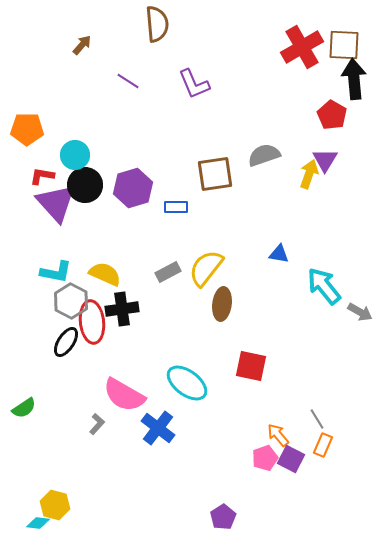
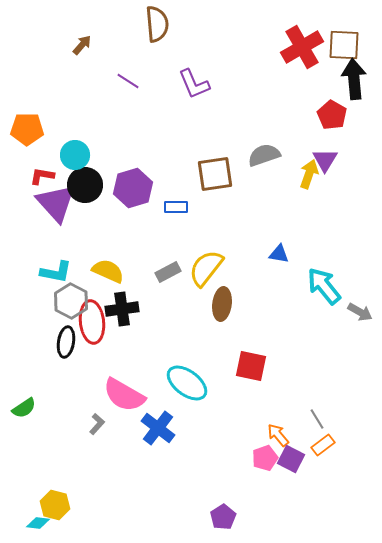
yellow semicircle at (105, 274): moved 3 px right, 3 px up
black ellipse at (66, 342): rotated 24 degrees counterclockwise
orange rectangle at (323, 445): rotated 30 degrees clockwise
